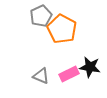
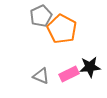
black star: rotated 15 degrees counterclockwise
